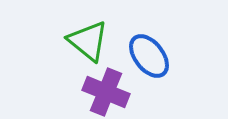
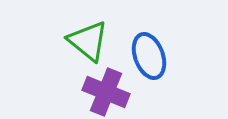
blue ellipse: rotated 18 degrees clockwise
